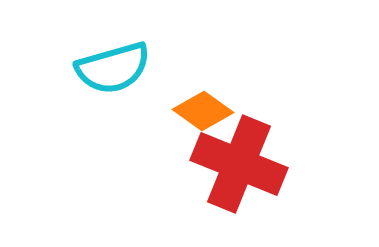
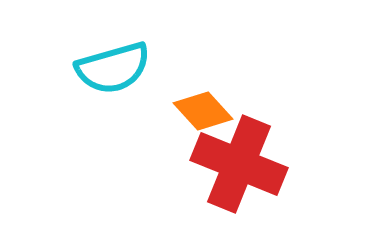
orange diamond: rotated 12 degrees clockwise
